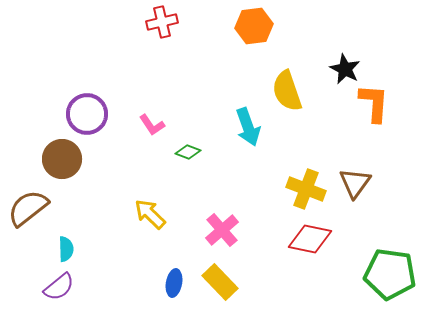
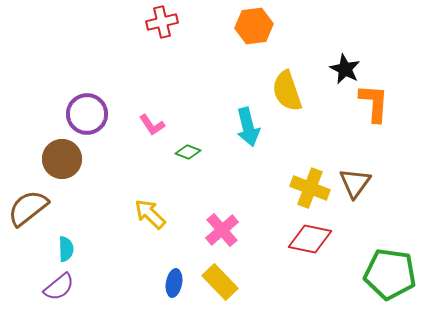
cyan arrow: rotated 6 degrees clockwise
yellow cross: moved 4 px right, 1 px up
